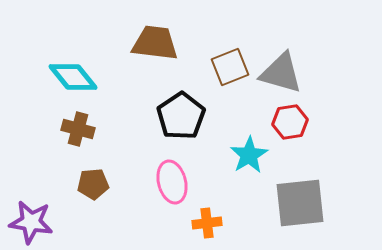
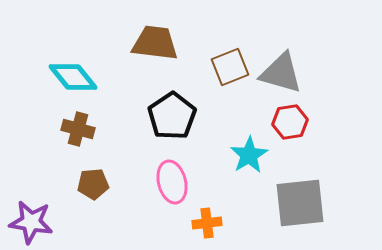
black pentagon: moved 9 px left
